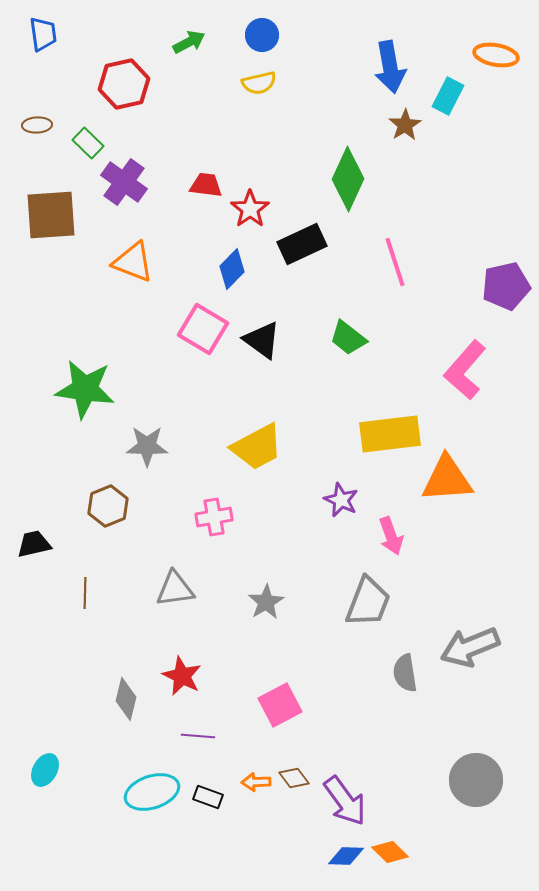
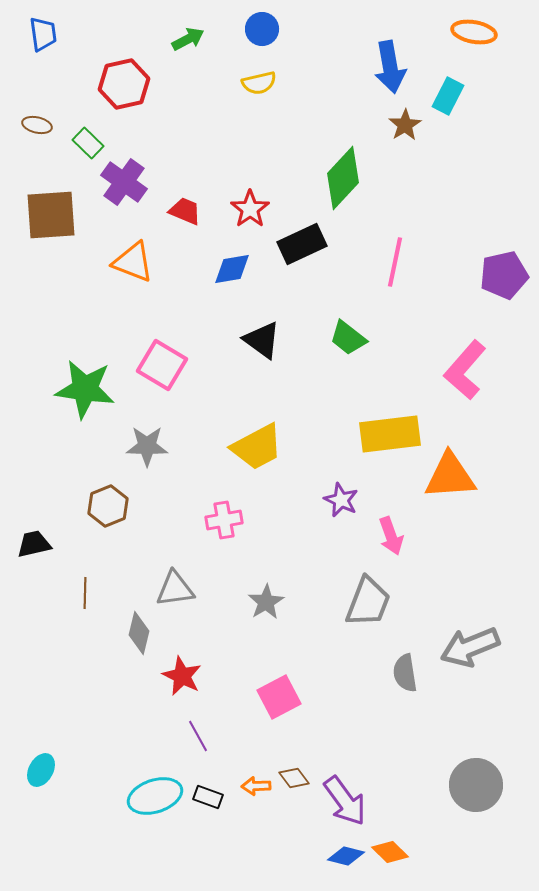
blue circle at (262, 35): moved 6 px up
green arrow at (189, 42): moved 1 px left, 3 px up
orange ellipse at (496, 55): moved 22 px left, 23 px up
brown ellipse at (37, 125): rotated 16 degrees clockwise
green diamond at (348, 179): moved 5 px left, 1 px up; rotated 18 degrees clockwise
red trapezoid at (206, 185): moved 21 px left, 26 px down; rotated 16 degrees clockwise
pink line at (395, 262): rotated 30 degrees clockwise
blue diamond at (232, 269): rotated 36 degrees clockwise
purple pentagon at (506, 286): moved 2 px left, 11 px up
pink square at (203, 329): moved 41 px left, 36 px down
orange triangle at (447, 479): moved 3 px right, 3 px up
pink cross at (214, 517): moved 10 px right, 3 px down
gray diamond at (126, 699): moved 13 px right, 66 px up
pink square at (280, 705): moved 1 px left, 8 px up
purple line at (198, 736): rotated 56 degrees clockwise
cyan ellipse at (45, 770): moved 4 px left
gray circle at (476, 780): moved 5 px down
orange arrow at (256, 782): moved 4 px down
cyan ellipse at (152, 792): moved 3 px right, 4 px down
blue diamond at (346, 856): rotated 12 degrees clockwise
